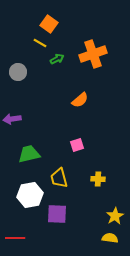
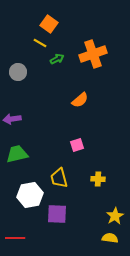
green trapezoid: moved 12 px left
